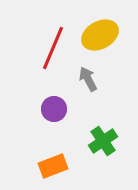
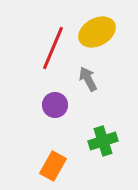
yellow ellipse: moved 3 px left, 3 px up
purple circle: moved 1 px right, 4 px up
green cross: rotated 16 degrees clockwise
orange rectangle: rotated 40 degrees counterclockwise
